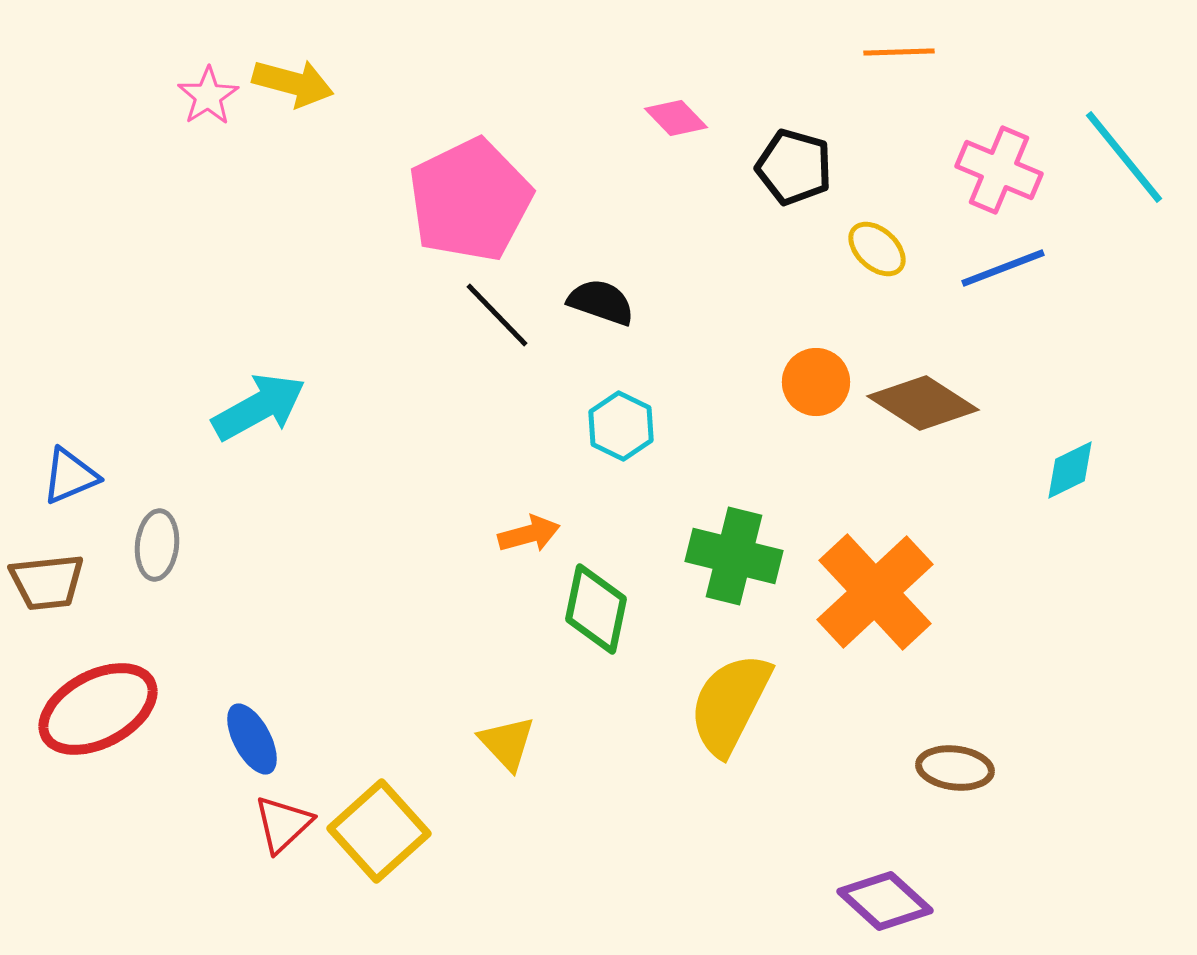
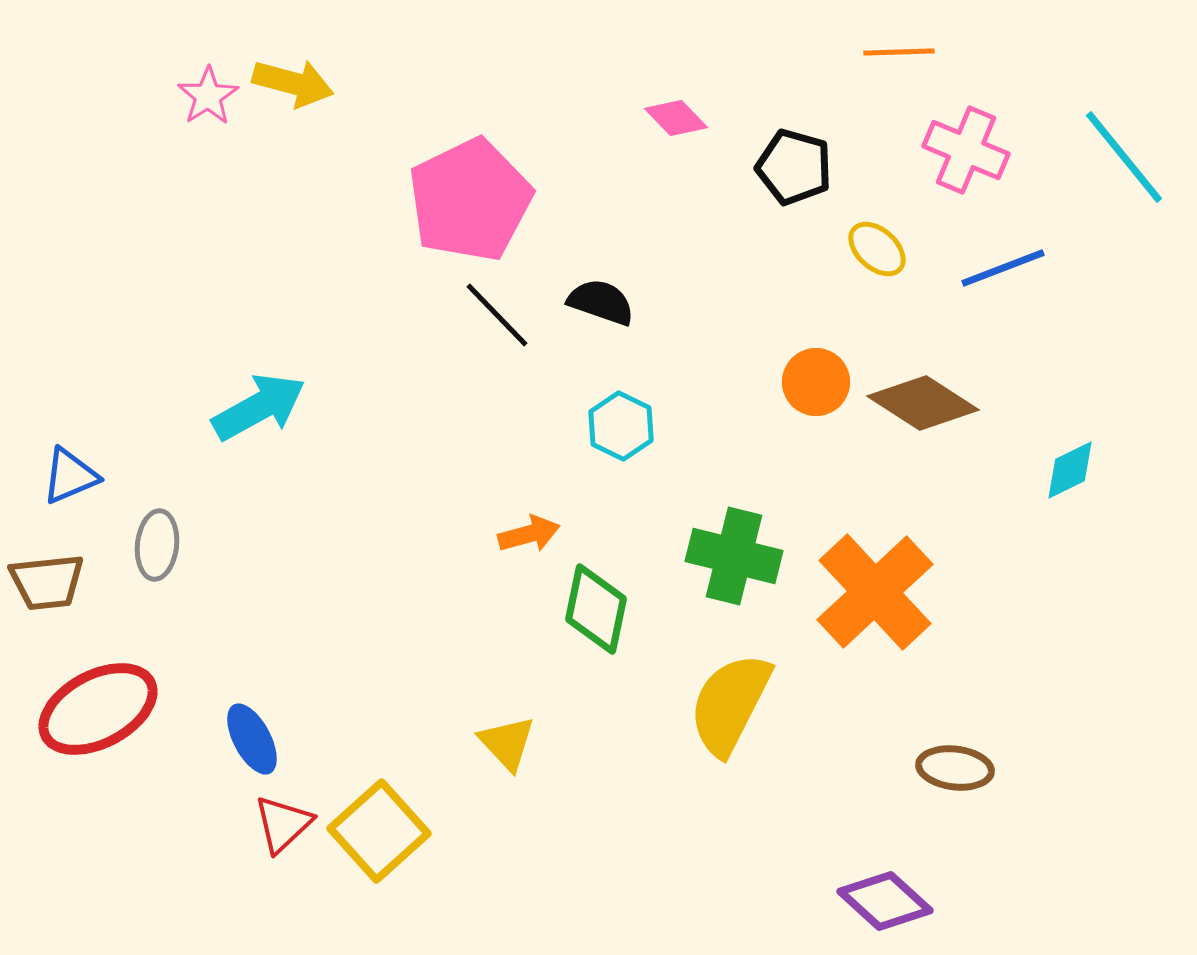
pink cross: moved 33 px left, 20 px up
